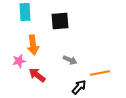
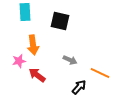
black square: rotated 18 degrees clockwise
orange line: rotated 36 degrees clockwise
